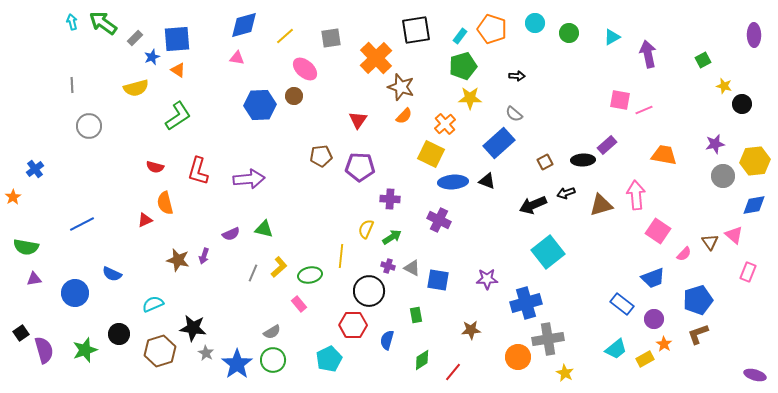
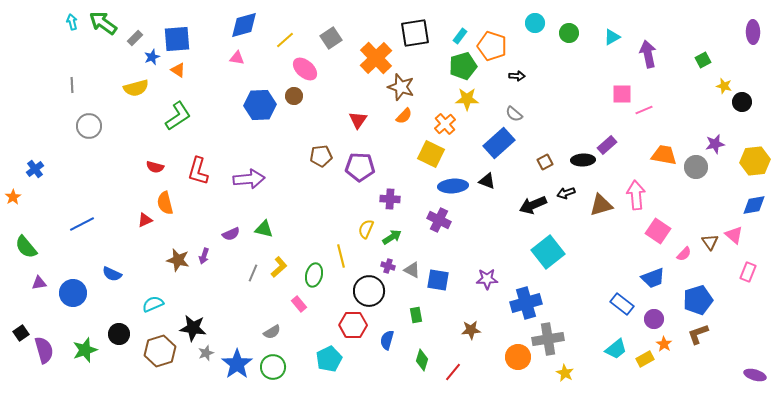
orange pentagon at (492, 29): moved 17 px down
black square at (416, 30): moved 1 px left, 3 px down
purple ellipse at (754, 35): moved 1 px left, 3 px up
yellow line at (285, 36): moved 4 px down
gray square at (331, 38): rotated 25 degrees counterclockwise
yellow star at (470, 98): moved 3 px left, 1 px down
pink square at (620, 100): moved 2 px right, 6 px up; rotated 10 degrees counterclockwise
black circle at (742, 104): moved 2 px up
gray circle at (723, 176): moved 27 px left, 9 px up
blue ellipse at (453, 182): moved 4 px down
green semicircle at (26, 247): rotated 40 degrees clockwise
yellow line at (341, 256): rotated 20 degrees counterclockwise
gray triangle at (412, 268): moved 2 px down
green ellipse at (310, 275): moved 4 px right; rotated 65 degrees counterclockwise
purple triangle at (34, 279): moved 5 px right, 4 px down
blue circle at (75, 293): moved 2 px left
gray star at (206, 353): rotated 21 degrees clockwise
green circle at (273, 360): moved 7 px down
green diamond at (422, 360): rotated 40 degrees counterclockwise
